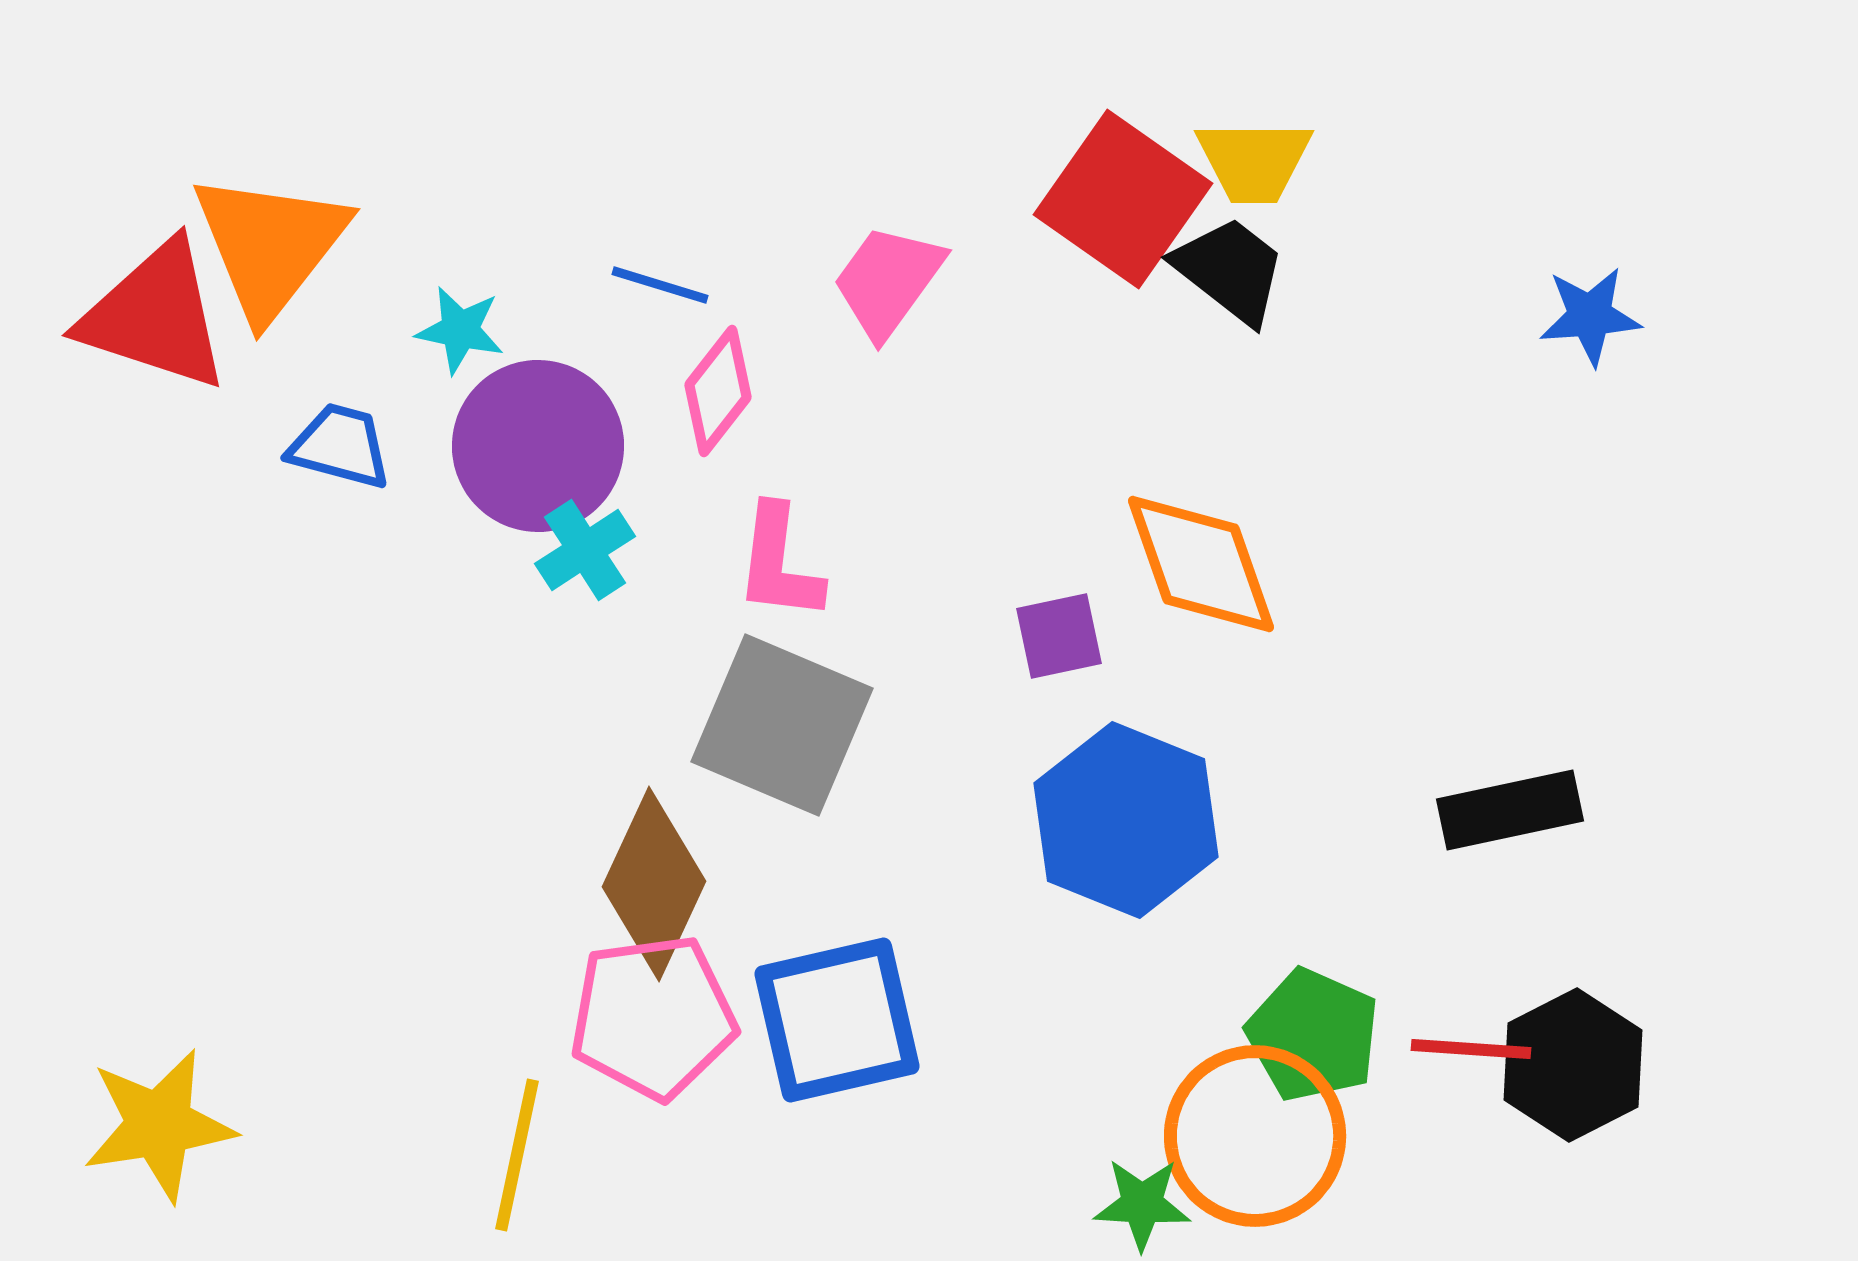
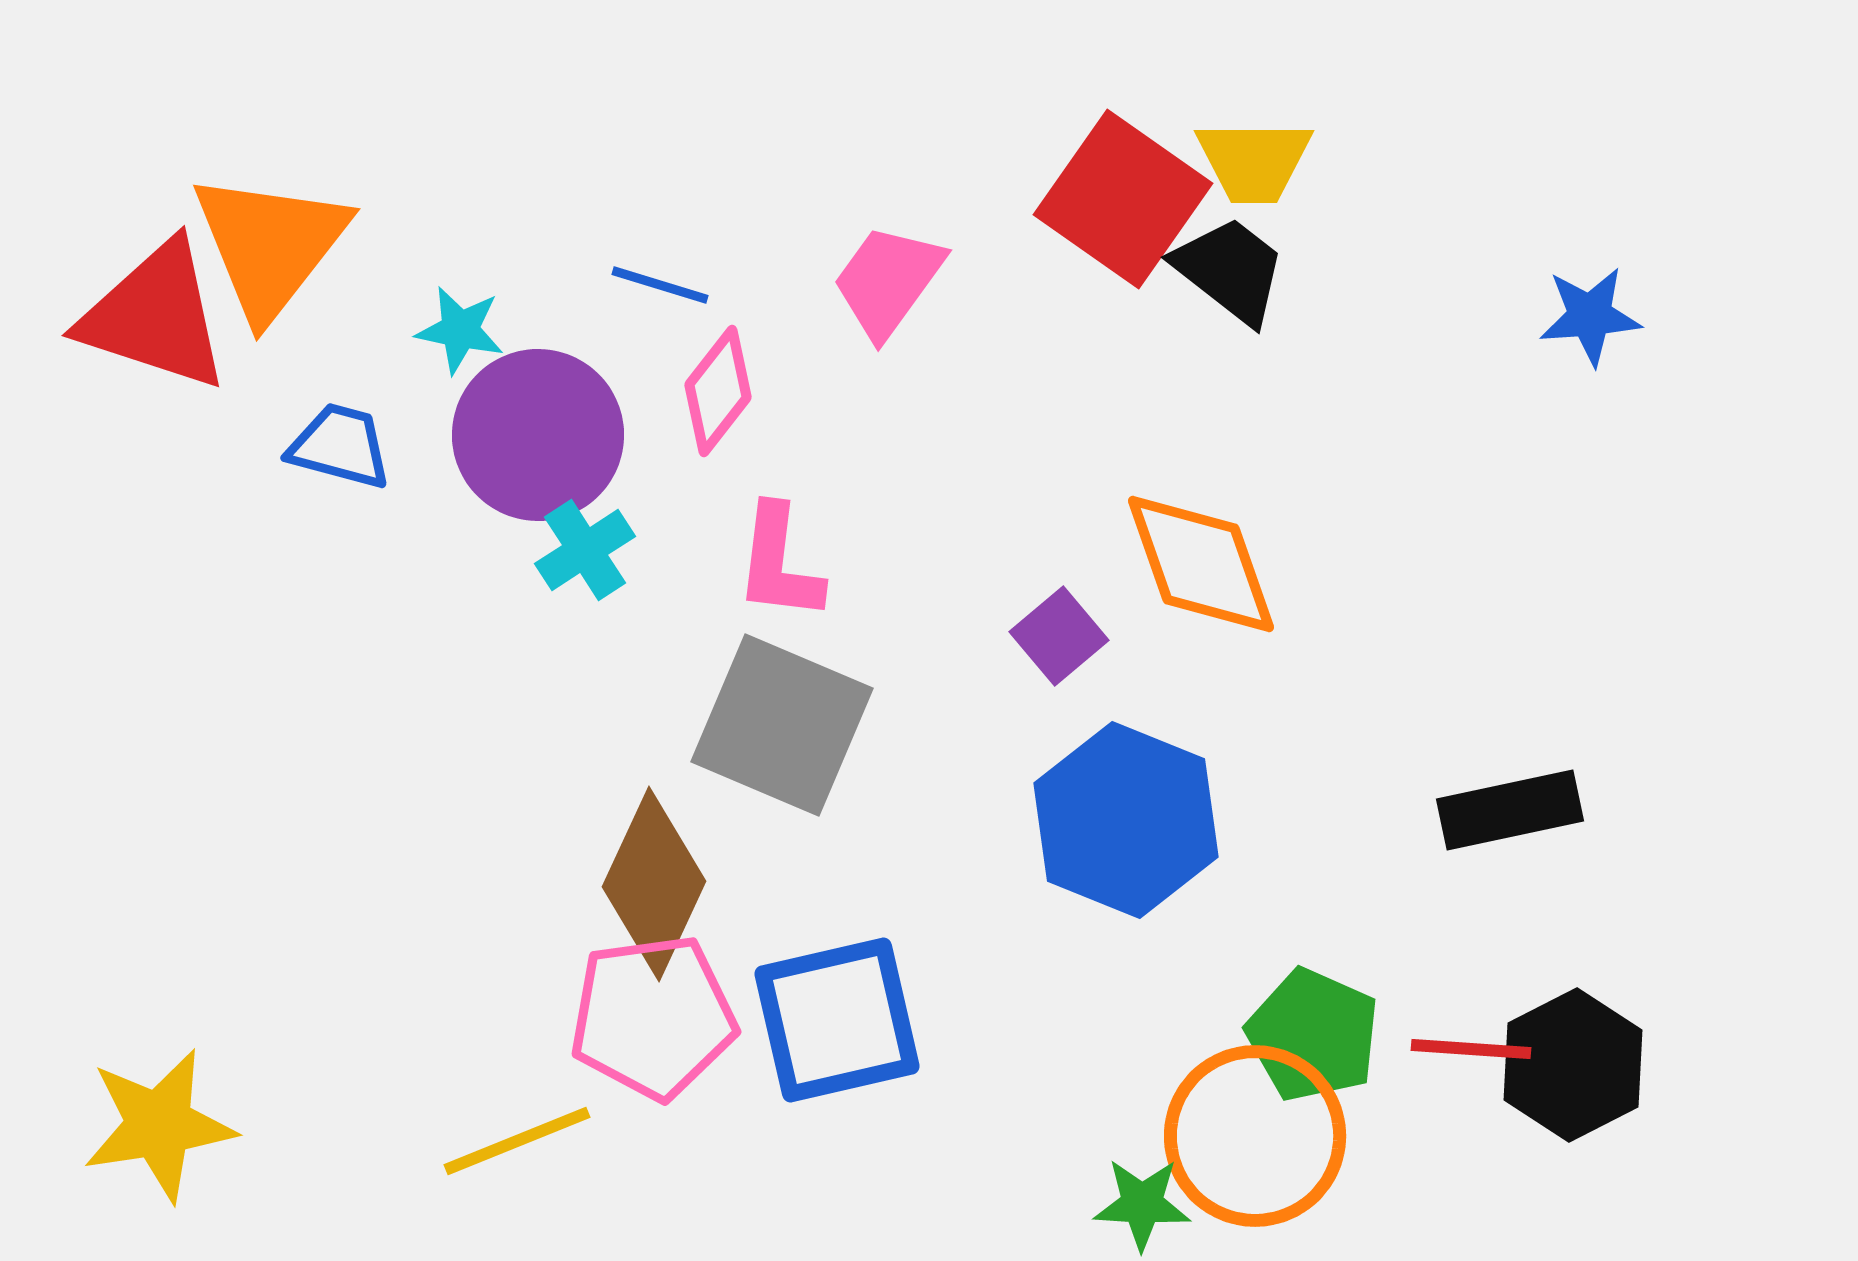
purple circle: moved 11 px up
purple square: rotated 28 degrees counterclockwise
yellow line: moved 14 px up; rotated 56 degrees clockwise
